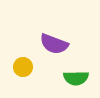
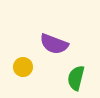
green semicircle: rotated 105 degrees clockwise
